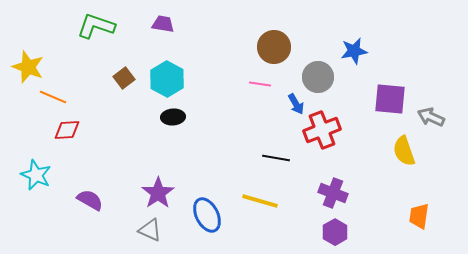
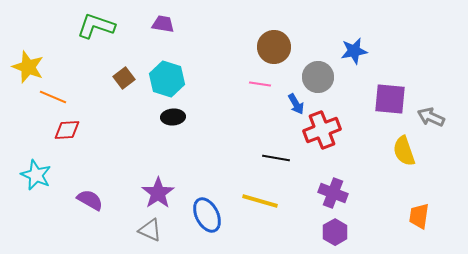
cyan hexagon: rotated 12 degrees counterclockwise
